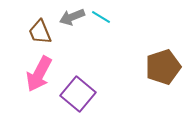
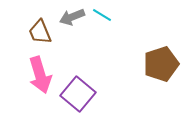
cyan line: moved 1 px right, 2 px up
brown pentagon: moved 2 px left, 3 px up
pink arrow: moved 1 px right, 1 px down; rotated 45 degrees counterclockwise
